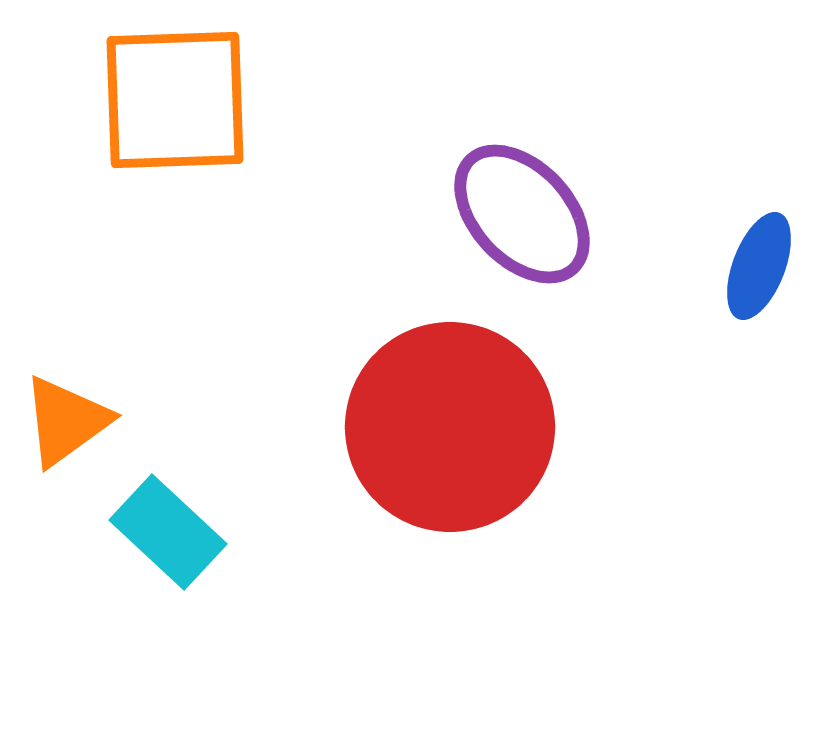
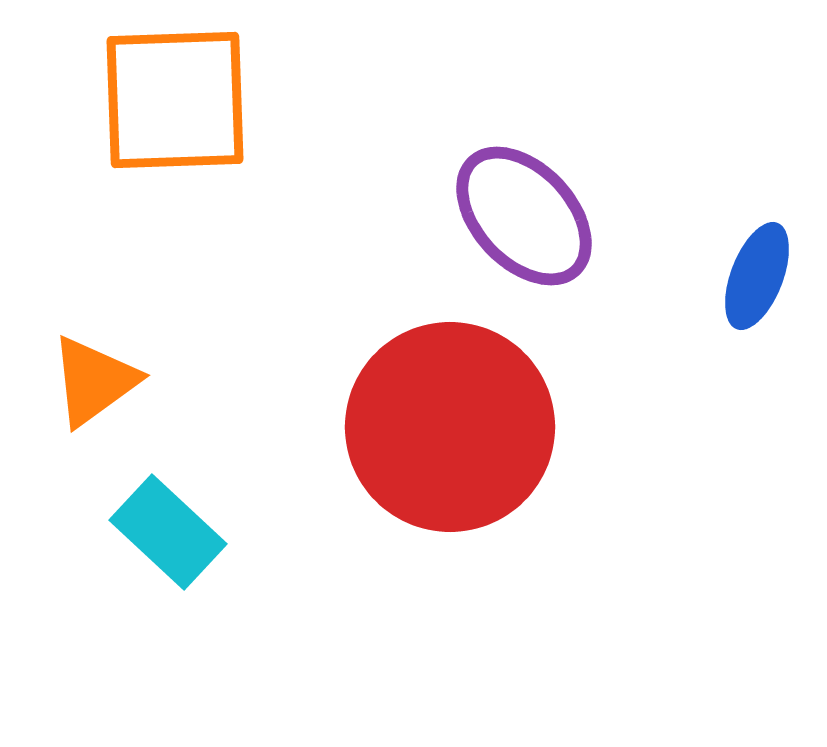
purple ellipse: moved 2 px right, 2 px down
blue ellipse: moved 2 px left, 10 px down
orange triangle: moved 28 px right, 40 px up
